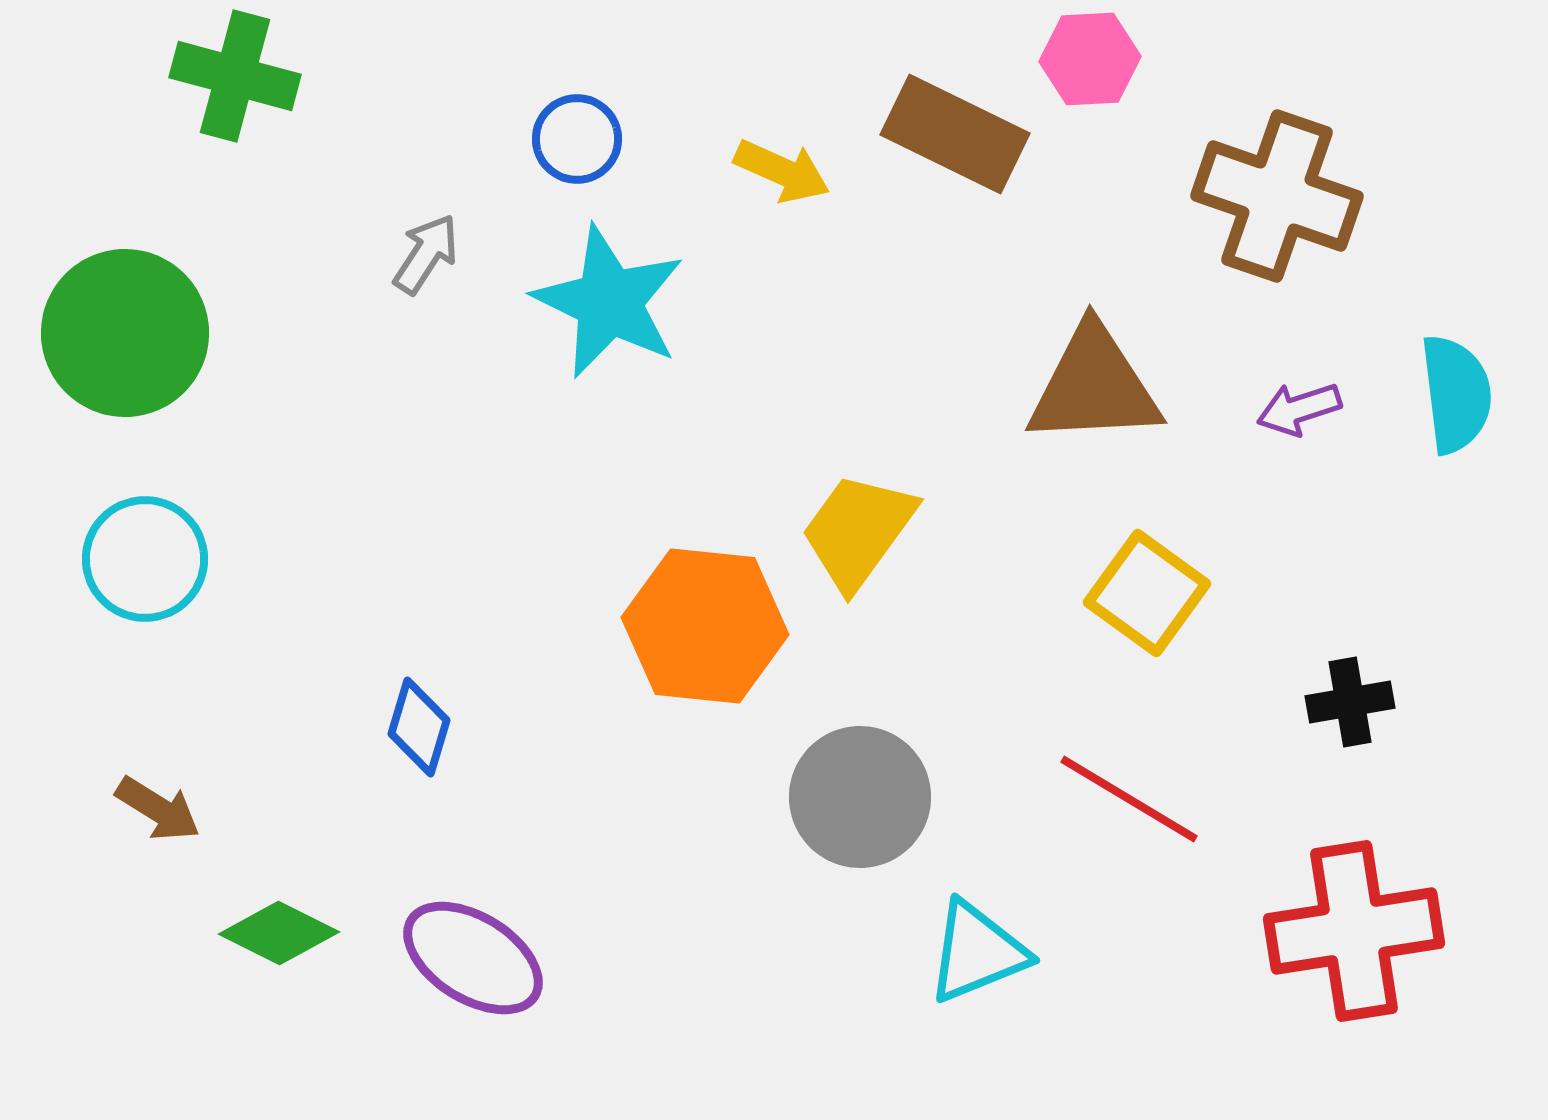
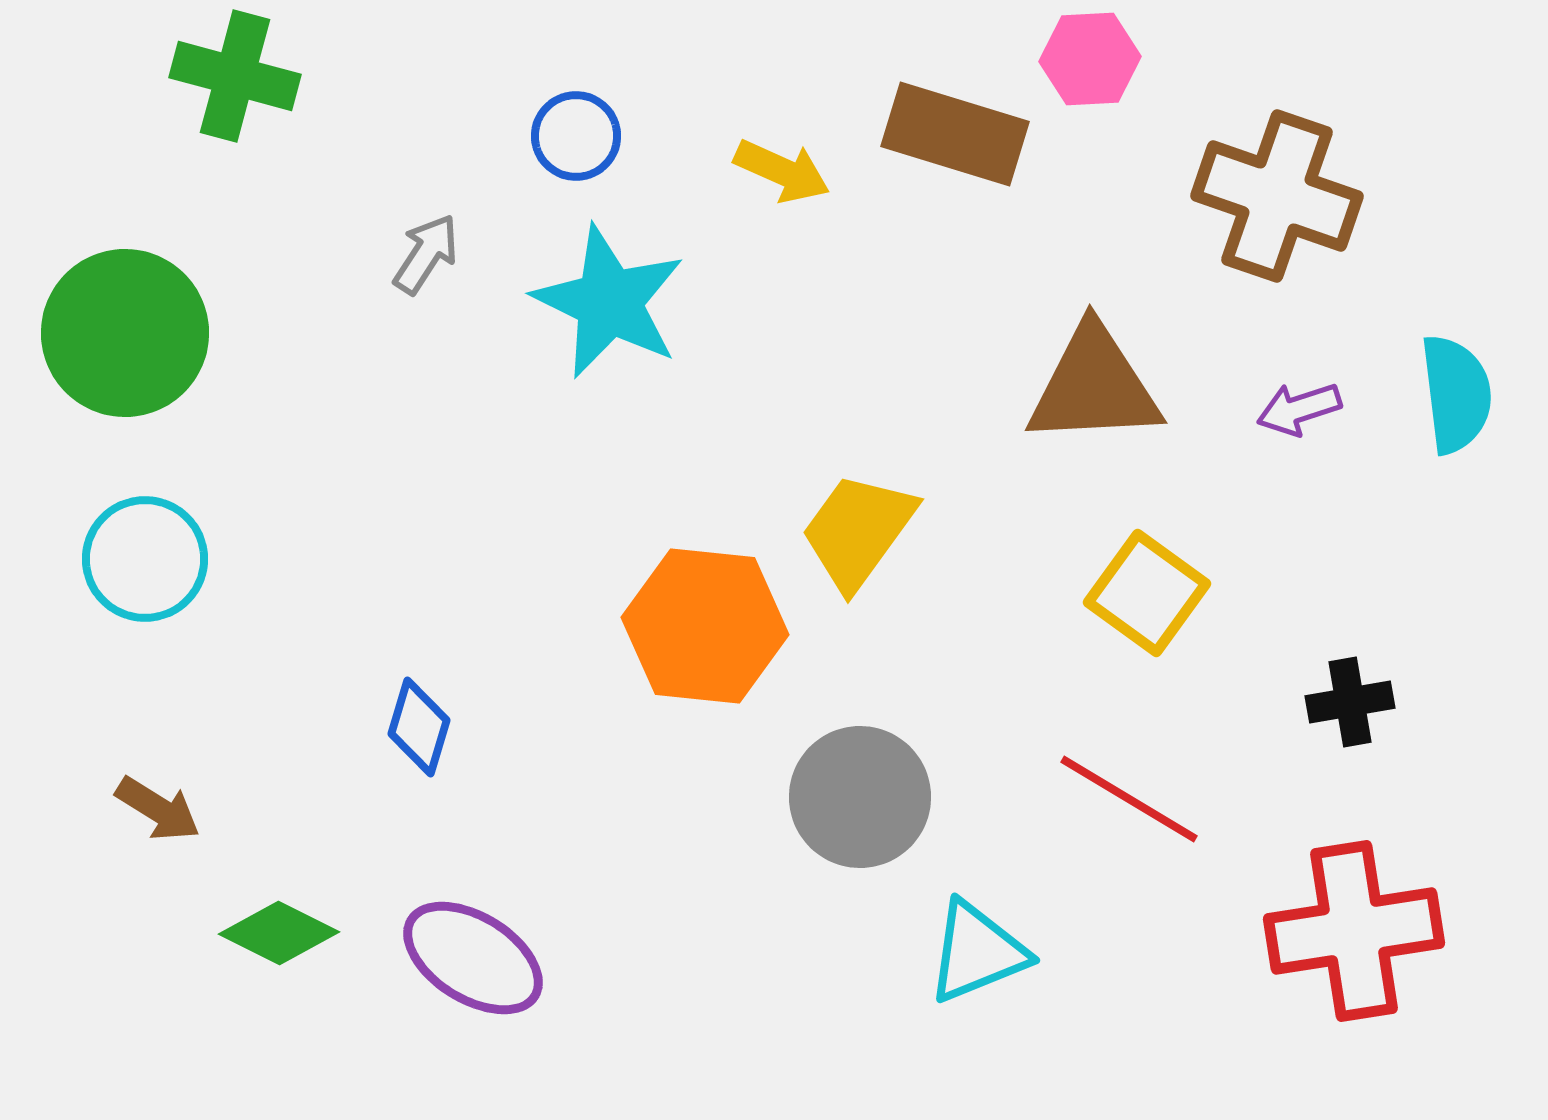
brown rectangle: rotated 9 degrees counterclockwise
blue circle: moved 1 px left, 3 px up
